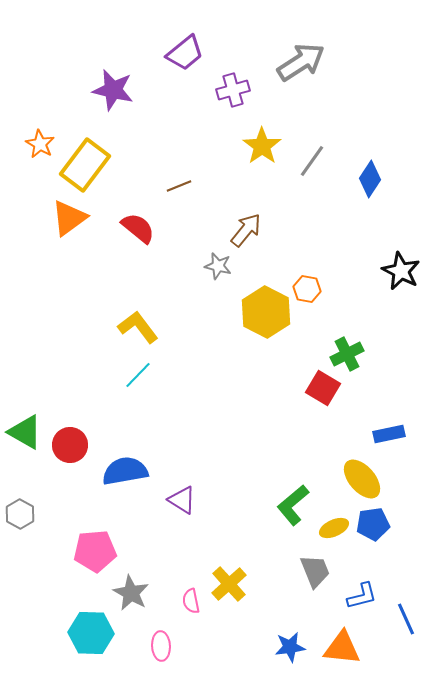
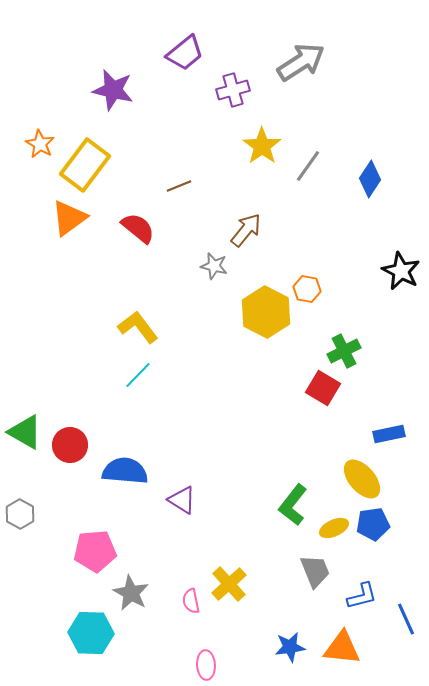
gray line at (312, 161): moved 4 px left, 5 px down
gray star at (218, 266): moved 4 px left
green cross at (347, 354): moved 3 px left, 3 px up
blue semicircle at (125, 471): rotated 15 degrees clockwise
green L-shape at (293, 505): rotated 12 degrees counterclockwise
pink ellipse at (161, 646): moved 45 px right, 19 px down
